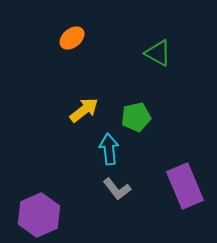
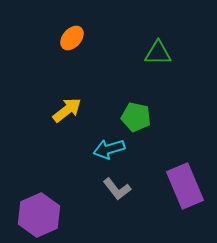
orange ellipse: rotated 10 degrees counterclockwise
green triangle: rotated 28 degrees counterclockwise
yellow arrow: moved 17 px left
green pentagon: rotated 24 degrees clockwise
cyan arrow: rotated 100 degrees counterclockwise
